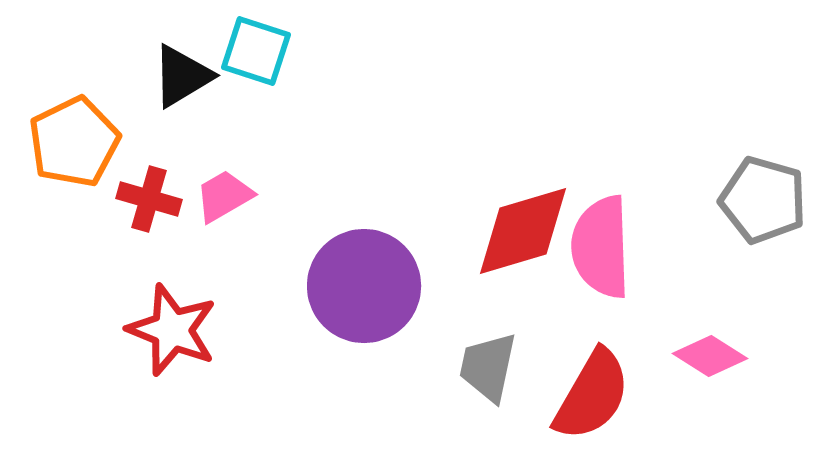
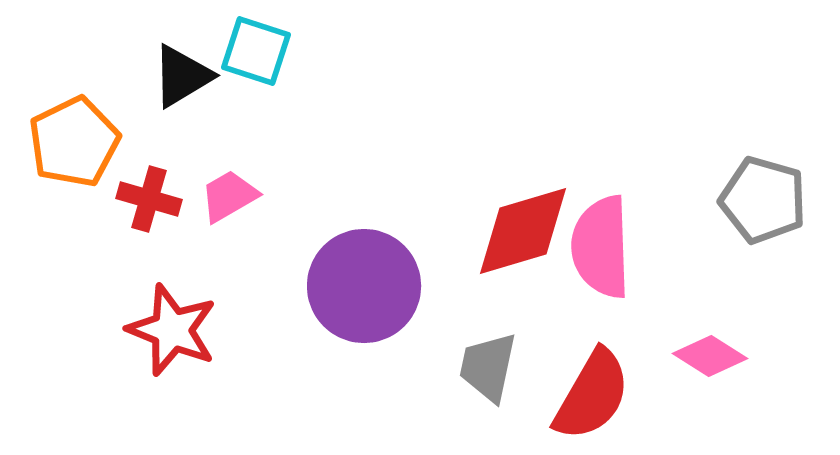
pink trapezoid: moved 5 px right
